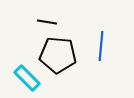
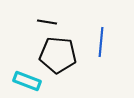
blue line: moved 4 px up
cyan rectangle: moved 3 px down; rotated 24 degrees counterclockwise
